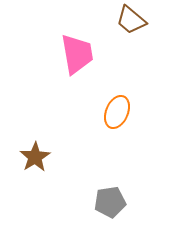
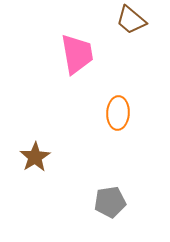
orange ellipse: moved 1 px right, 1 px down; rotated 20 degrees counterclockwise
